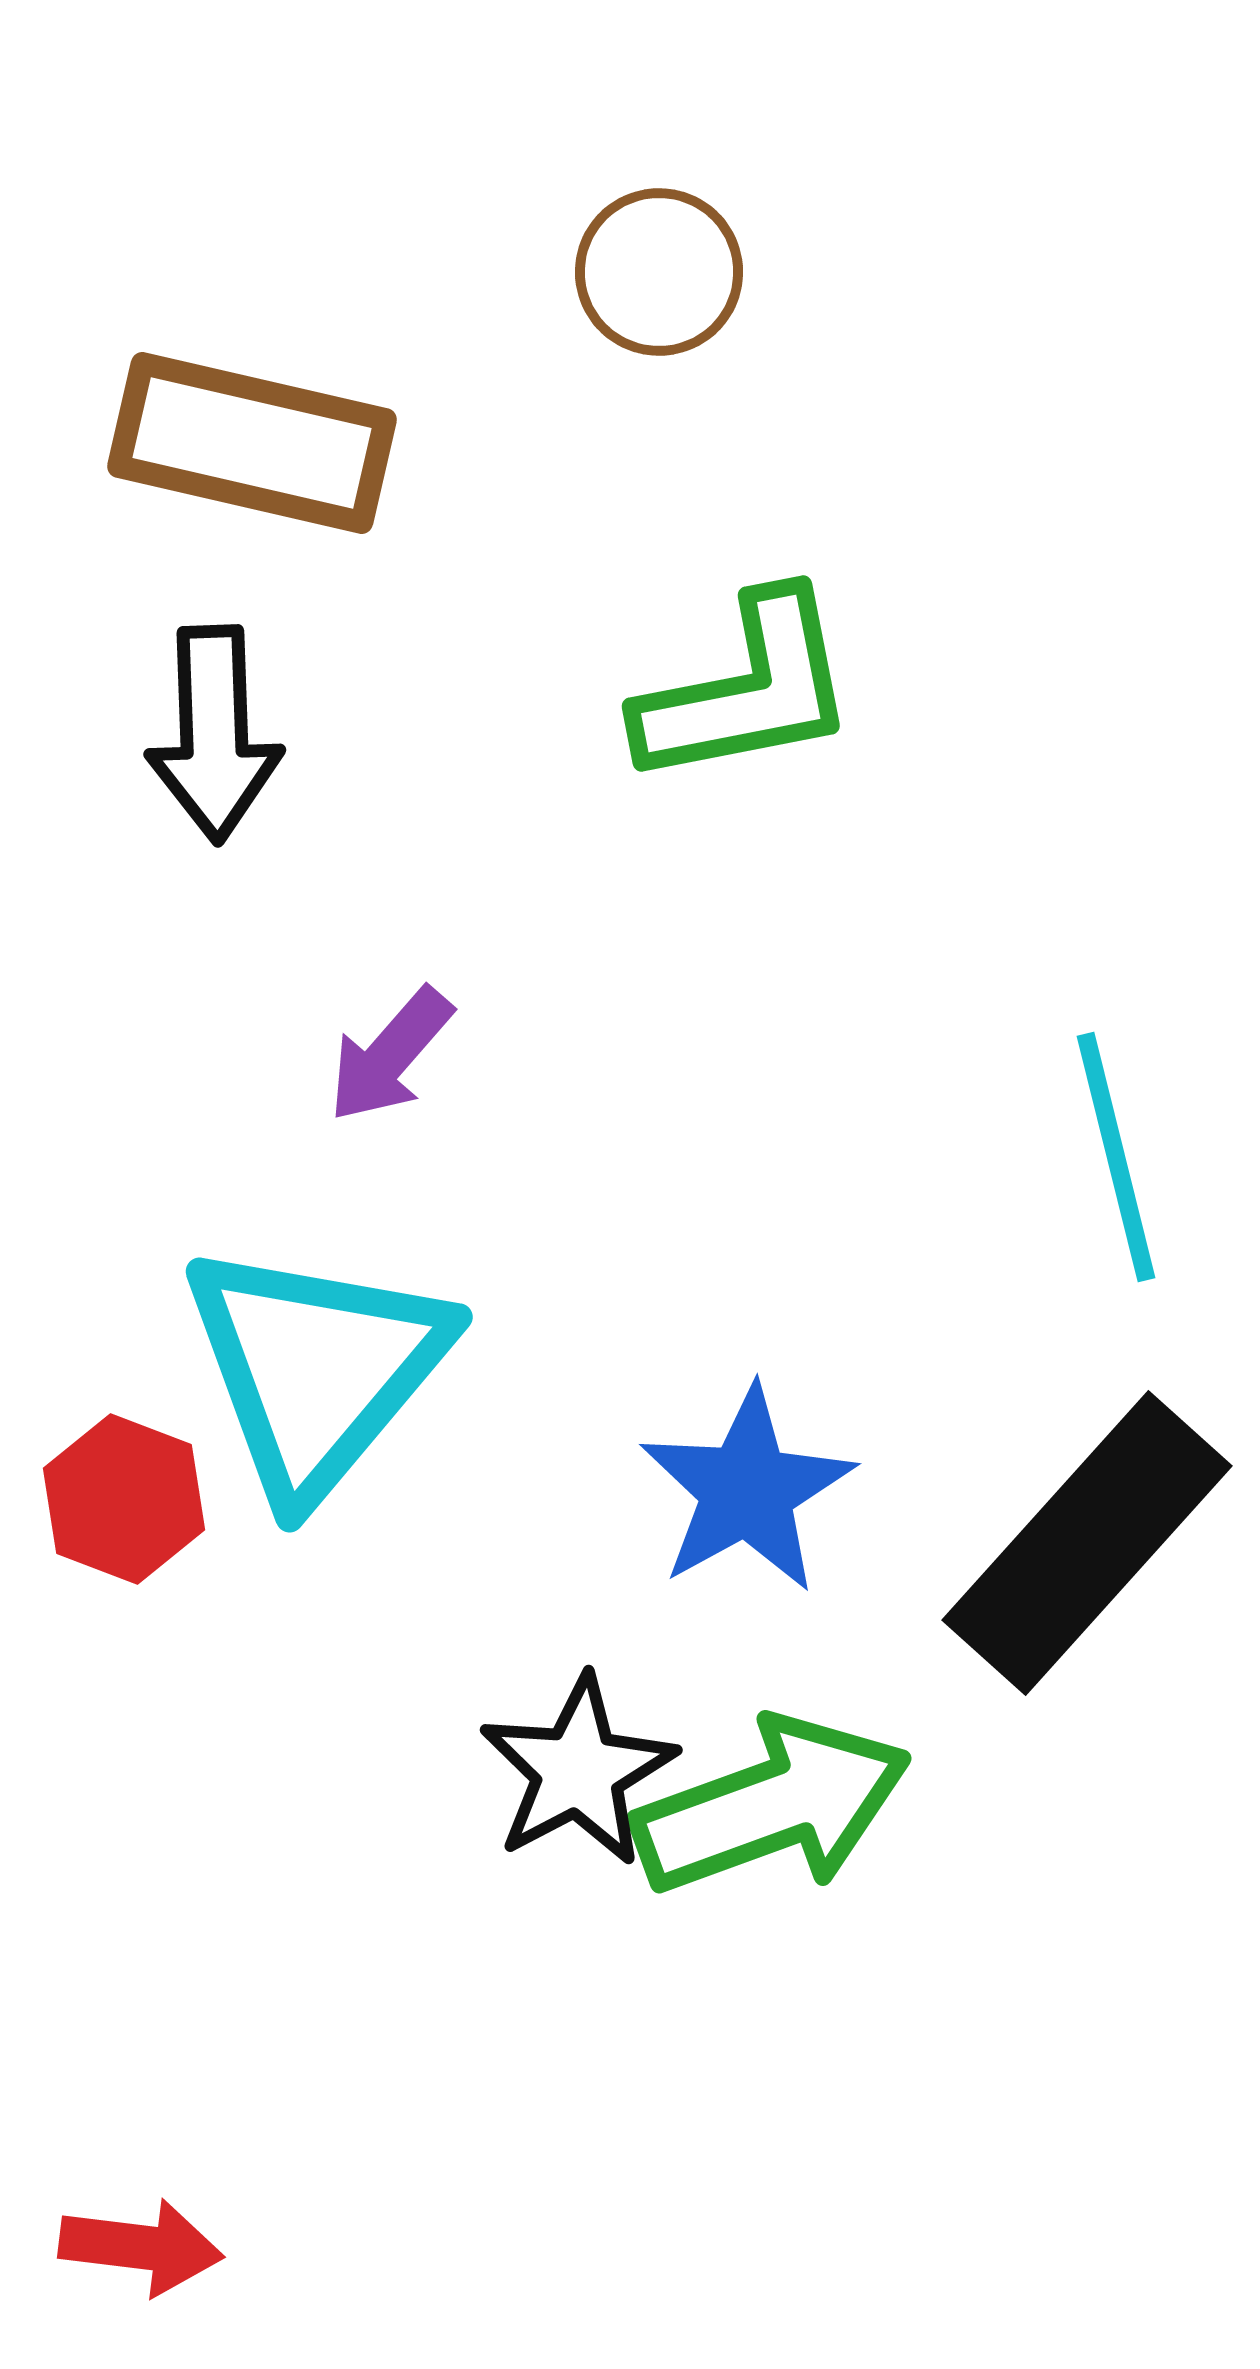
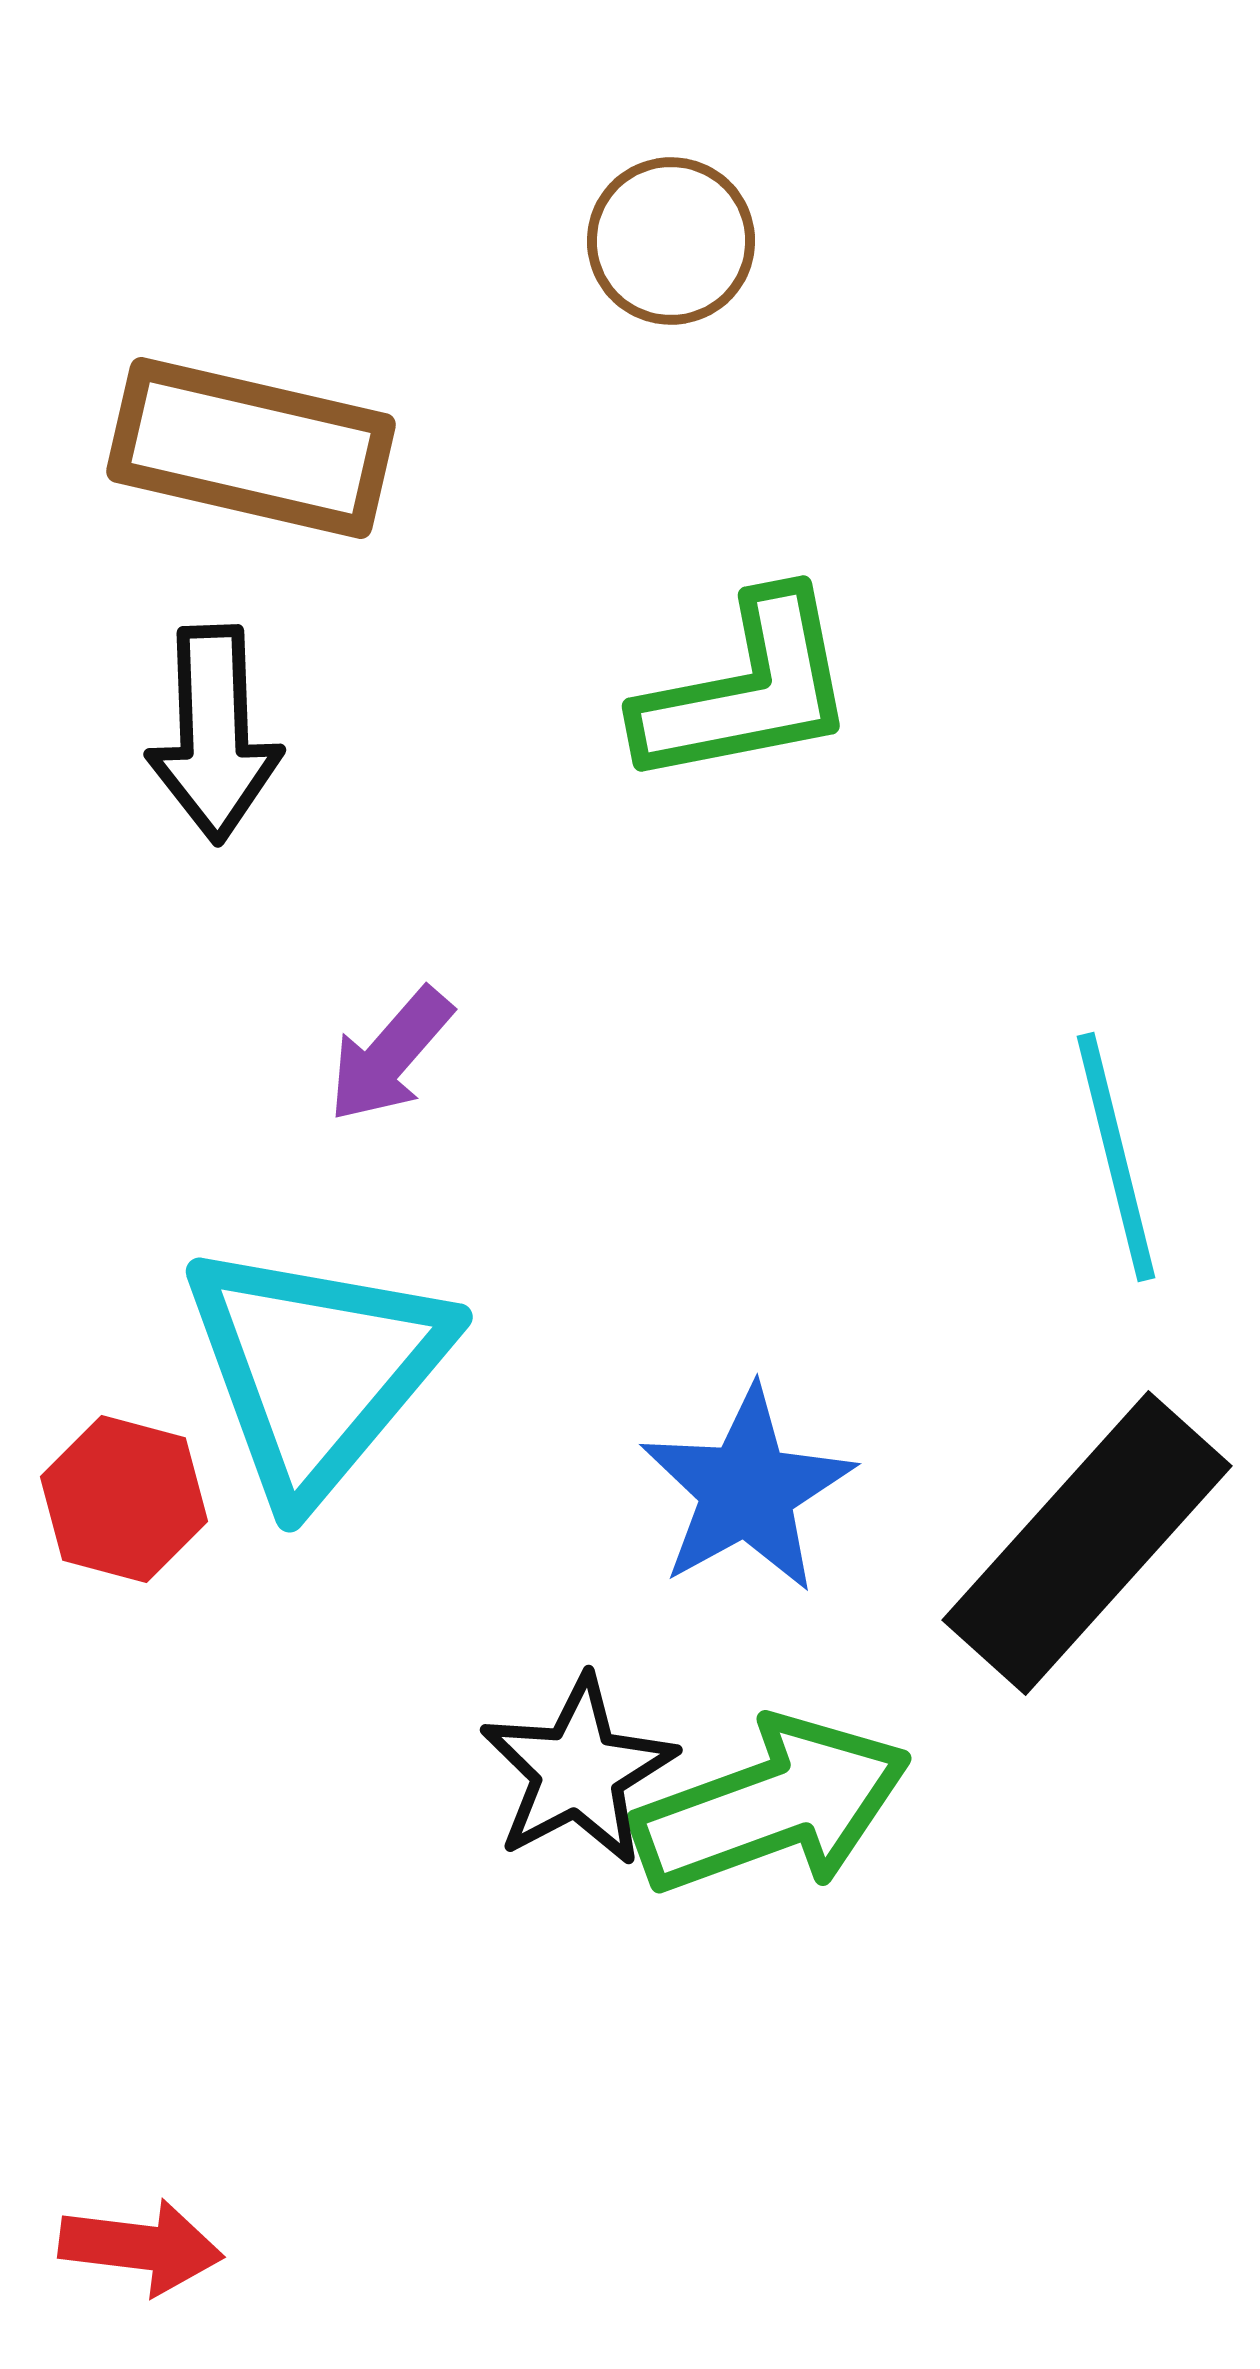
brown circle: moved 12 px right, 31 px up
brown rectangle: moved 1 px left, 5 px down
red hexagon: rotated 6 degrees counterclockwise
